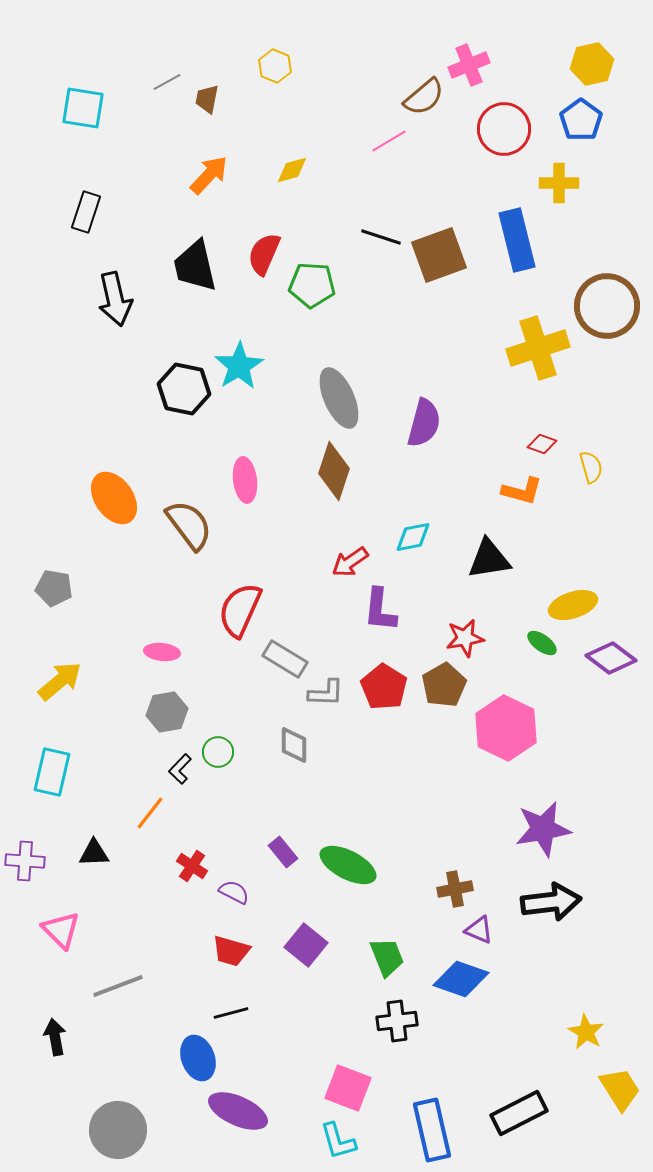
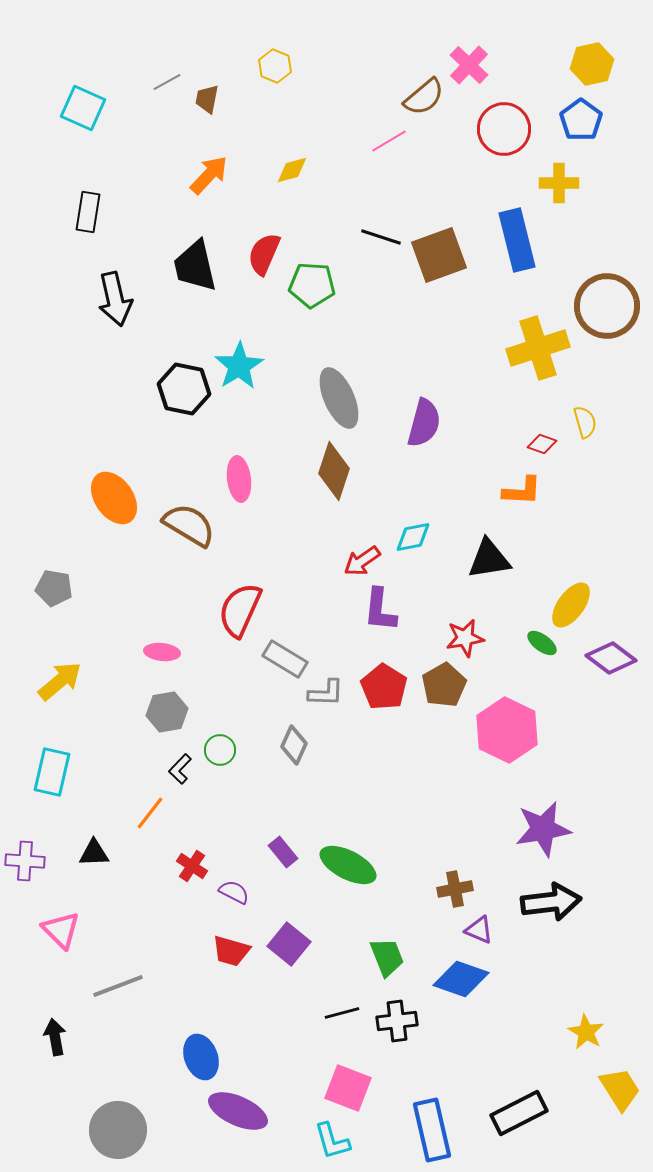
pink cross at (469, 65): rotated 24 degrees counterclockwise
cyan square at (83, 108): rotated 15 degrees clockwise
black rectangle at (86, 212): moved 2 px right; rotated 9 degrees counterclockwise
yellow semicircle at (591, 467): moved 6 px left, 45 px up
pink ellipse at (245, 480): moved 6 px left, 1 px up
orange L-shape at (522, 491): rotated 12 degrees counterclockwise
brown semicircle at (189, 525): rotated 22 degrees counterclockwise
red arrow at (350, 562): moved 12 px right, 1 px up
yellow ellipse at (573, 605): moved 2 px left; rotated 36 degrees counterclockwise
pink hexagon at (506, 728): moved 1 px right, 2 px down
gray diamond at (294, 745): rotated 24 degrees clockwise
green circle at (218, 752): moved 2 px right, 2 px up
purple square at (306, 945): moved 17 px left, 1 px up
black line at (231, 1013): moved 111 px right
blue ellipse at (198, 1058): moved 3 px right, 1 px up
cyan L-shape at (338, 1141): moved 6 px left
